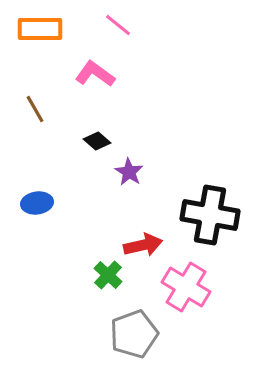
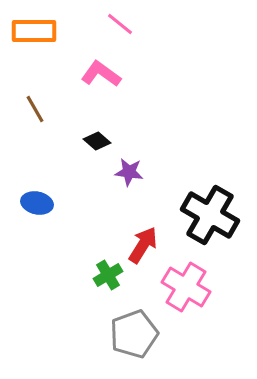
pink line: moved 2 px right, 1 px up
orange rectangle: moved 6 px left, 2 px down
pink L-shape: moved 6 px right
purple star: rotated 24 degrees counterclockwise
blue ellipse: rotated 20 degrees clockwise
black cross: rotated 20 degrees clockwise
red arrow: rotated 45 degrees counterclockwise
green cross: rotated 16 degrees clockwise
